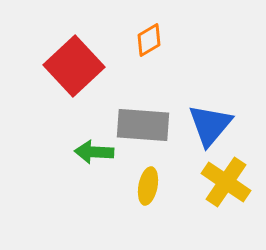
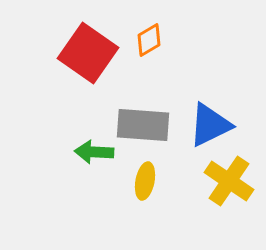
red square: moved 14 px right, 13 px up; rotated 12 degrees counterclockwise
blue triangle: rotated 24 degrees clockwise
yellow cross: moved 3 px right, 1 px up
yellow ellipse: moved 3 px left, 5 px up
